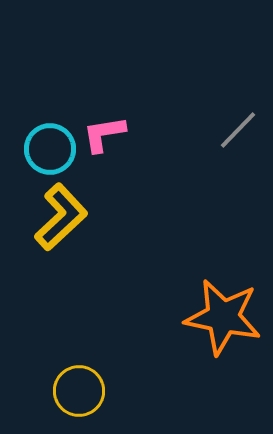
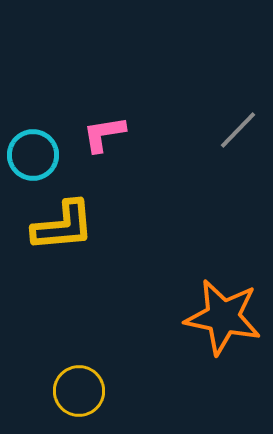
cyan circle: moved 17 px left, 6 px down
yellow L-shape: moved 2 px right, 9 px down; rotated 38 degrees clockwise
